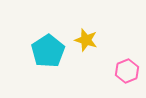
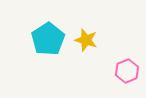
cyan pentagon: moved 12 px up
